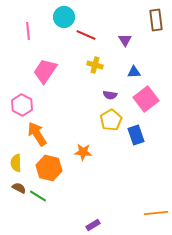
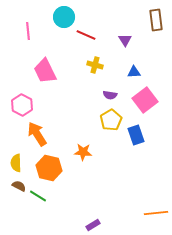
pink trapezoid: rotated 60 degrees counterclockwise
pink square: moved 1 px left, 1 px down
brown semicircle: moved 2 px up
